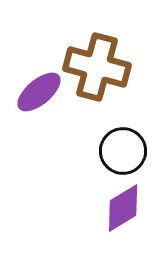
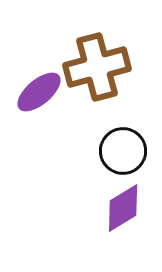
brown cross: rotated 30 degrees counterclockwise
